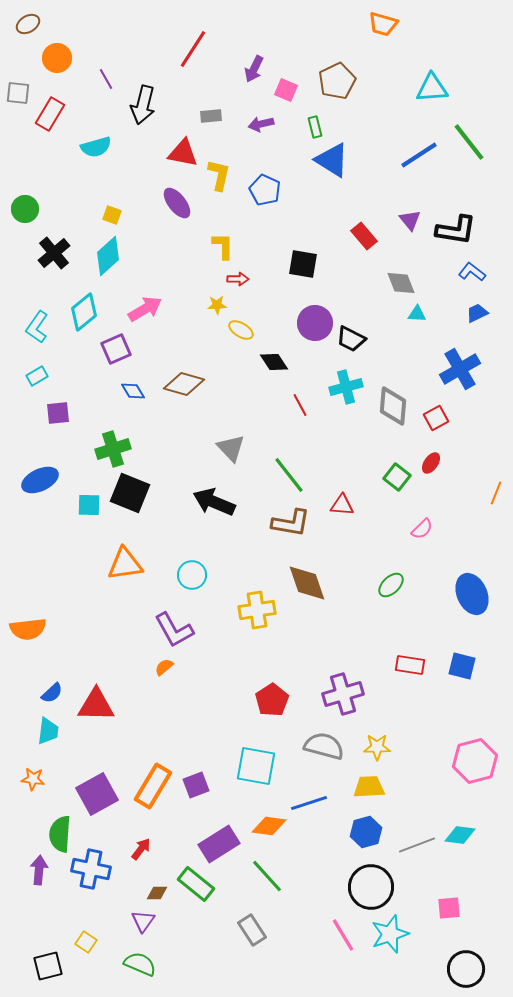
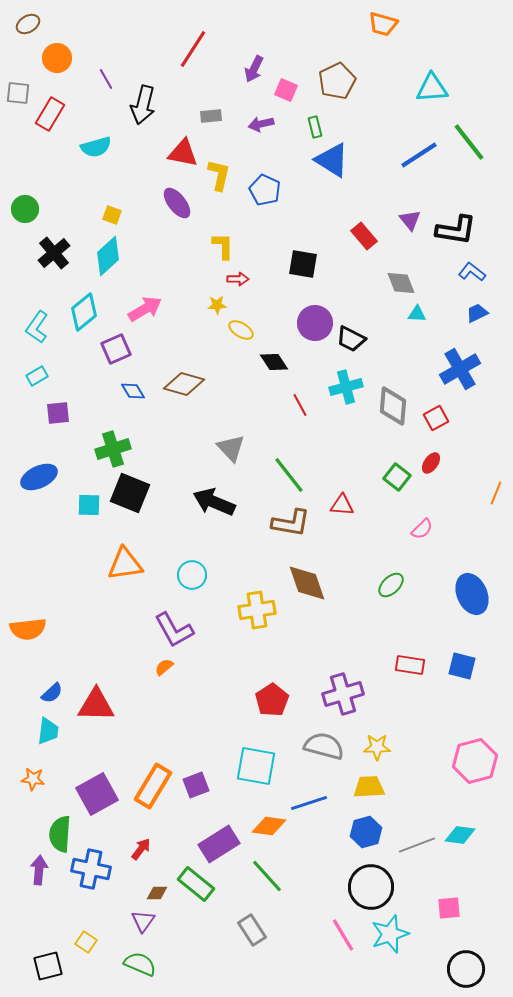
blue ellipse at (40, 480): moved 1 px left, 3 px up
